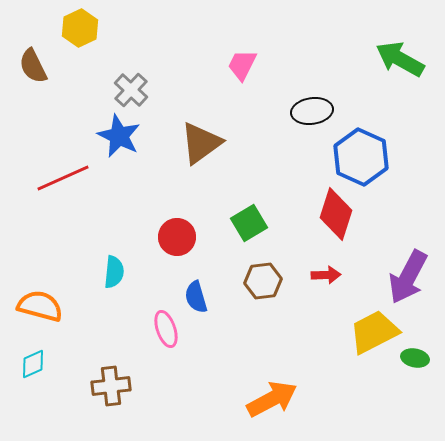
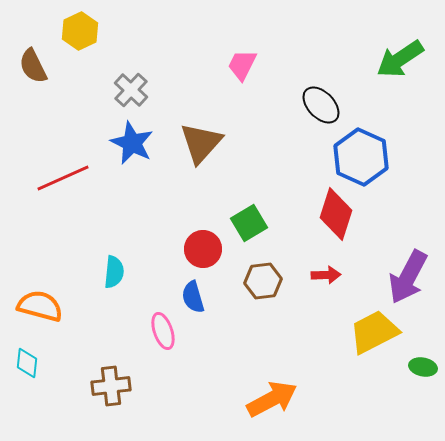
yellow hexagon: moved 3 px down
green arrow: rotated 63 degrees counterclockwise
black ellipse: moved 9 px right, 6 px up; rotated 54 degrees clockwise
blue star: moved 13 px right, 7 px down
brown triangle: rotated 12 degrees counterclockwise
red circle: moved 26 px right, 12 px down
blue semicircle: moved 3 px left
pink ellipse: moved 3 px left, 2 px down
green ellipse: moved 8 px right, 9 px down
cyan diamond: moved 6 px left, 1 px up; rotated 60 degrees counterclockwise
